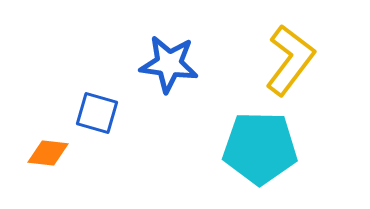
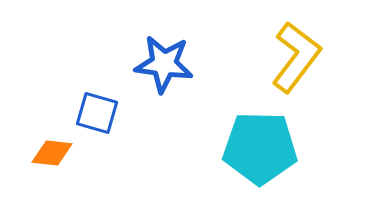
yellow L-shape: moved 6 px right, 3 px up
blue star: moved 5 px left
orange diamond: moved 4 px right
